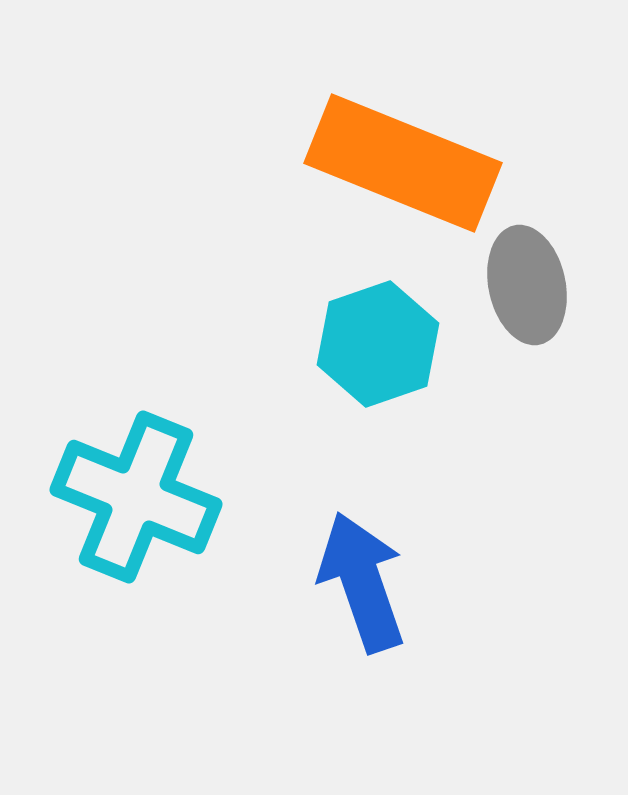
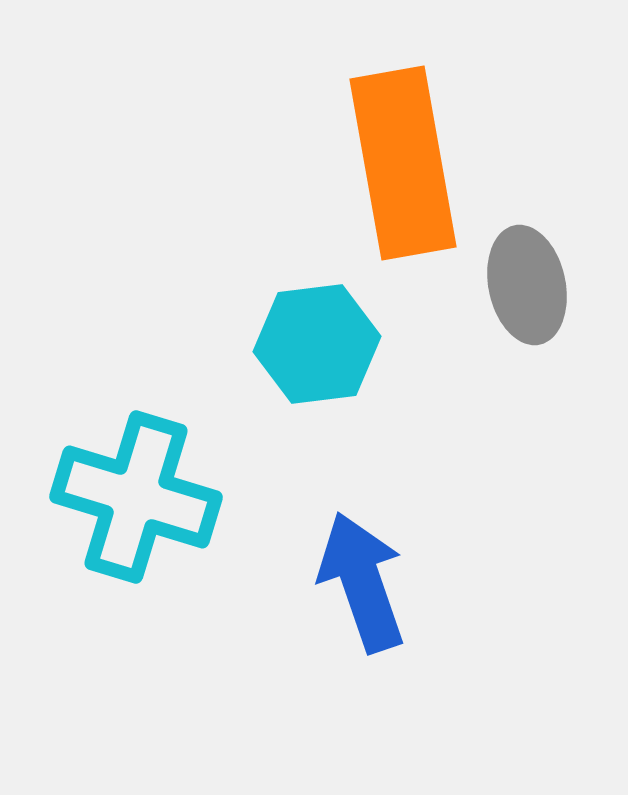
orange rectangle: rotated 58 degrees clockwise
cyan hexagon: moved 61 px left; rotated 12 degrees clockwise
cyan cross: rotated 5 degrees counterclockwise
